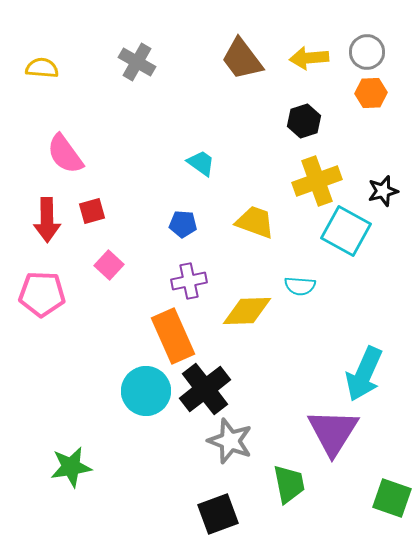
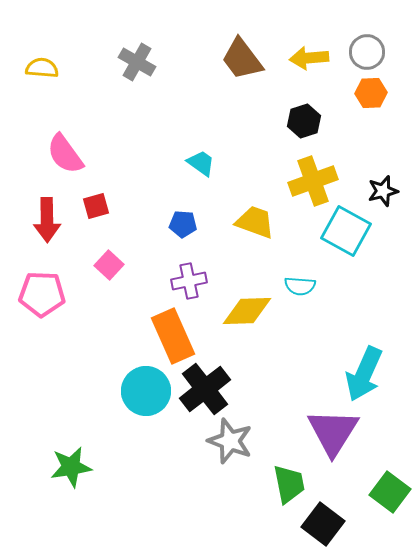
yellow cross: moved 4 px left
red square: moved 4 px right, 5 px up
green square: moved 2 px left, 6 px up; rotated 18 degrees clockwise
black square: moved 105 px right, 10 px down; rotated 33 degrees counterclockwise
